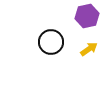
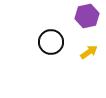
yellow arrow: moved 3 px down
